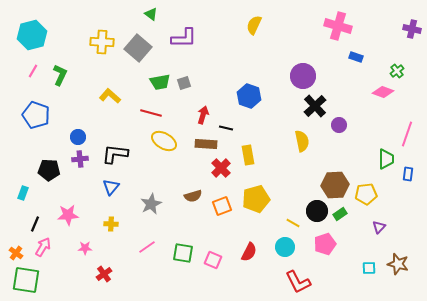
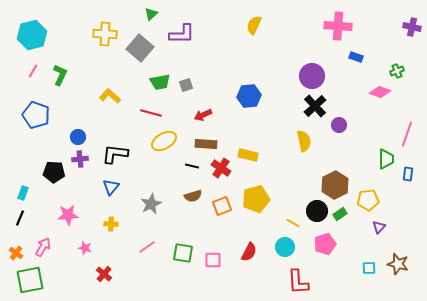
green triangle at (151, 14): rotated 40 degrees clockwise
pink cross at (338, 26): rotated 12 degrees counterclockwise
purple cross at (412, 29): moved 2 px up
purple L-shape at (184, 38): moved 2 px left, 4 px up
yellow cross at (102, 42): moved 3 px right, 8 px up
gray square at (138, 48): moved 2 px right
green cross at (397, 71): rotated 16 degrees clockwise
purple circle at (303, 76): moved 9 px right
gray square at (184, 83): moved 2 px right, 2 px down
pink diamond at (383, 92): moved 3 px left
blue hexagon at (249, 96): rotated 25 degrees counterclockwise
red arrow at (203, 115): rotated 132 degrees counterclockwise
black line at (226, 128): moved 34 px left, 38 px down
yellow ellipse at (164, 141): rotated 60 degrees counterclockwise
yellow semicircle at (302, 141): moved 2 px right
yellow rectangle at (248, 155): rotated 66 degrees counterclockwise
red cross at (221, 168): rotated 12 degrees counterclockwise
black pentagon at (49, 170): moved 5 px right, 2 px down
brown hexagon at (335, 185): rotated 24 degrees counterclockwise
yellow pentagon at (366, 194): moved 2 px right, 6 px down
black line at (35, 224): moved 15 px left, 6 px up
pink star at (85, 248): rotated 16 degrees clockwise
pink square at (213, 260): rotated 24 degrees counterclockwise
red cross at (104, 274): rotated 14 degrees counterclockwise
green square at (26, 280): moved 4 px right; rotated 20 degrees counterclockwise
red L-shape at (298, 282): rotated 24 degrees clockwise
